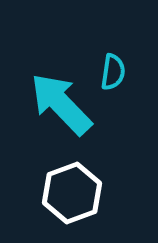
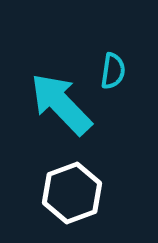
cyan semicircle: moved 1 px up
